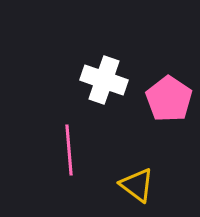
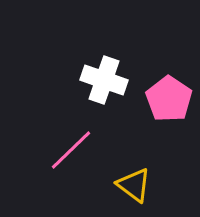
pink line: moved 2 px right; rotated 51 degrees clockwise
yellow triangle: moved 3 px left
